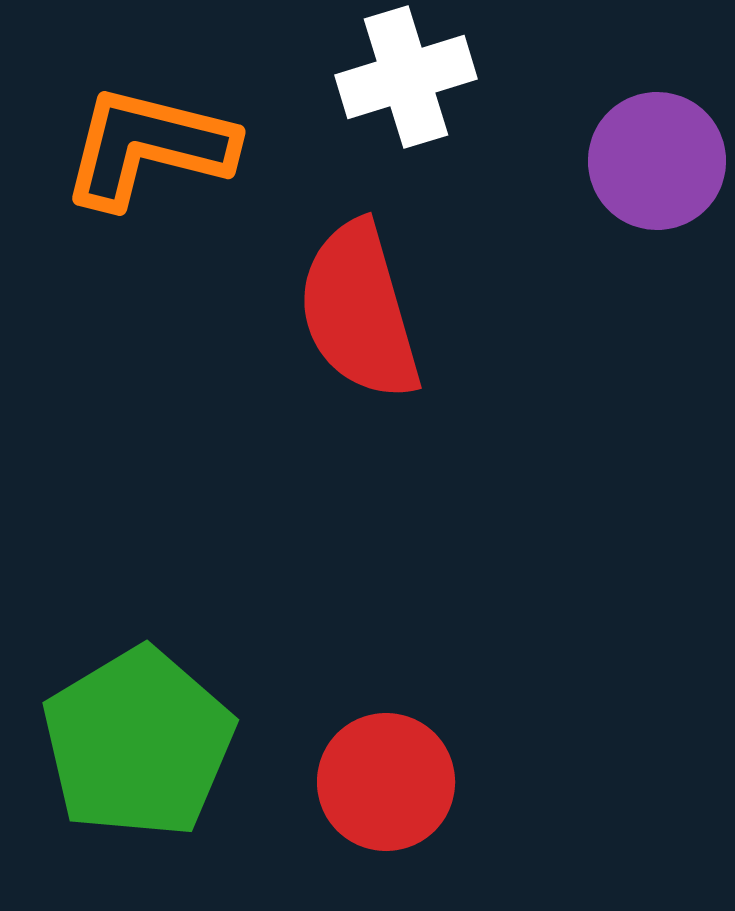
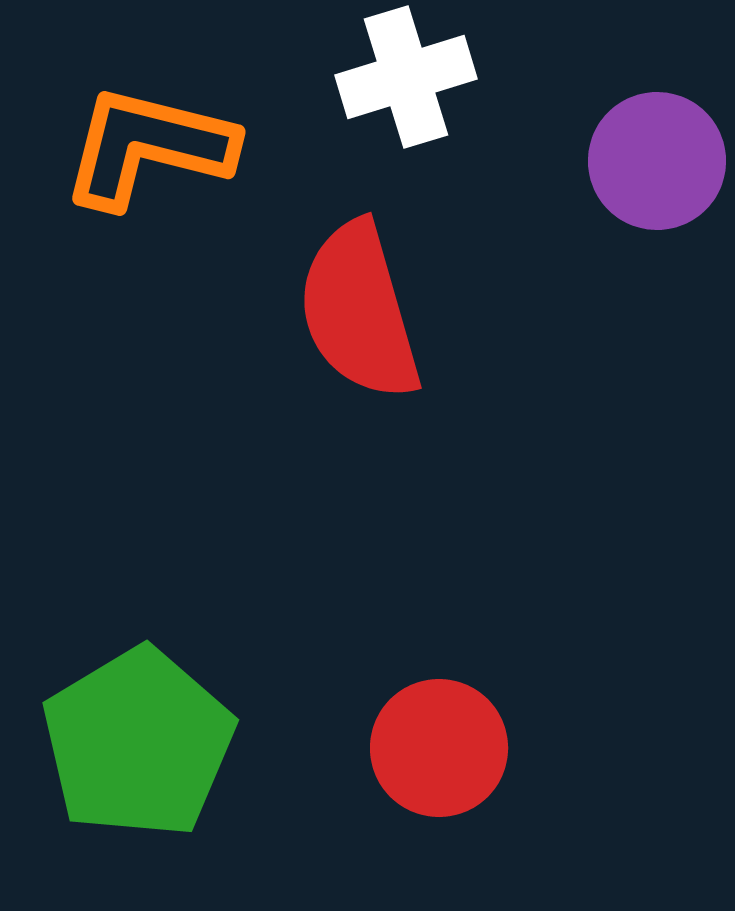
red circle: moved 53 px right, 34 px up
